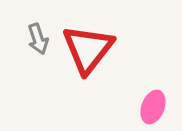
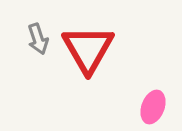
red triangle: rotated 8 degrees counterclockwise
